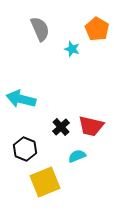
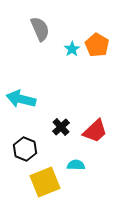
orange pentagon: moved 16 px down
cyan star: rotated 21 degrees clockwise
red trapezoid: moved 4 px right, 5 px down; rotated 56 degrees counterclockwise
cyan semicircle: moved 1 px left, 9 px down; rotated 24 degrees clockwise
